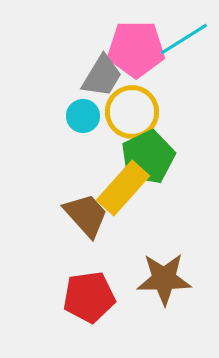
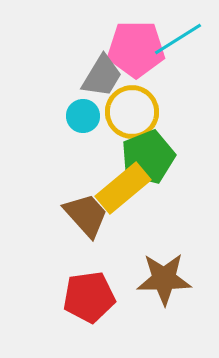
cyan line: moved 6 px left
green pentagon: rotated 4 degrees clockwise
yellow rectangle: rotated 8 degrees clockwise
